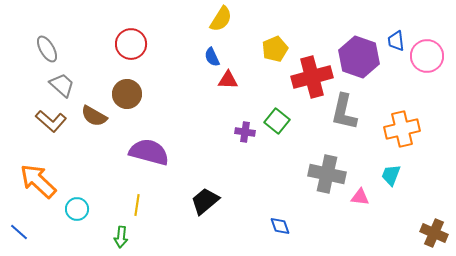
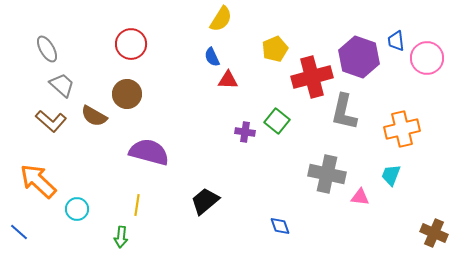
pink circle: moved 2 px down
